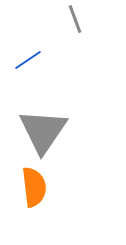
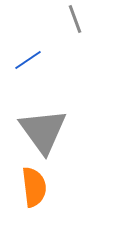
gray triangle: rotated 10 degrees counterclockwise
